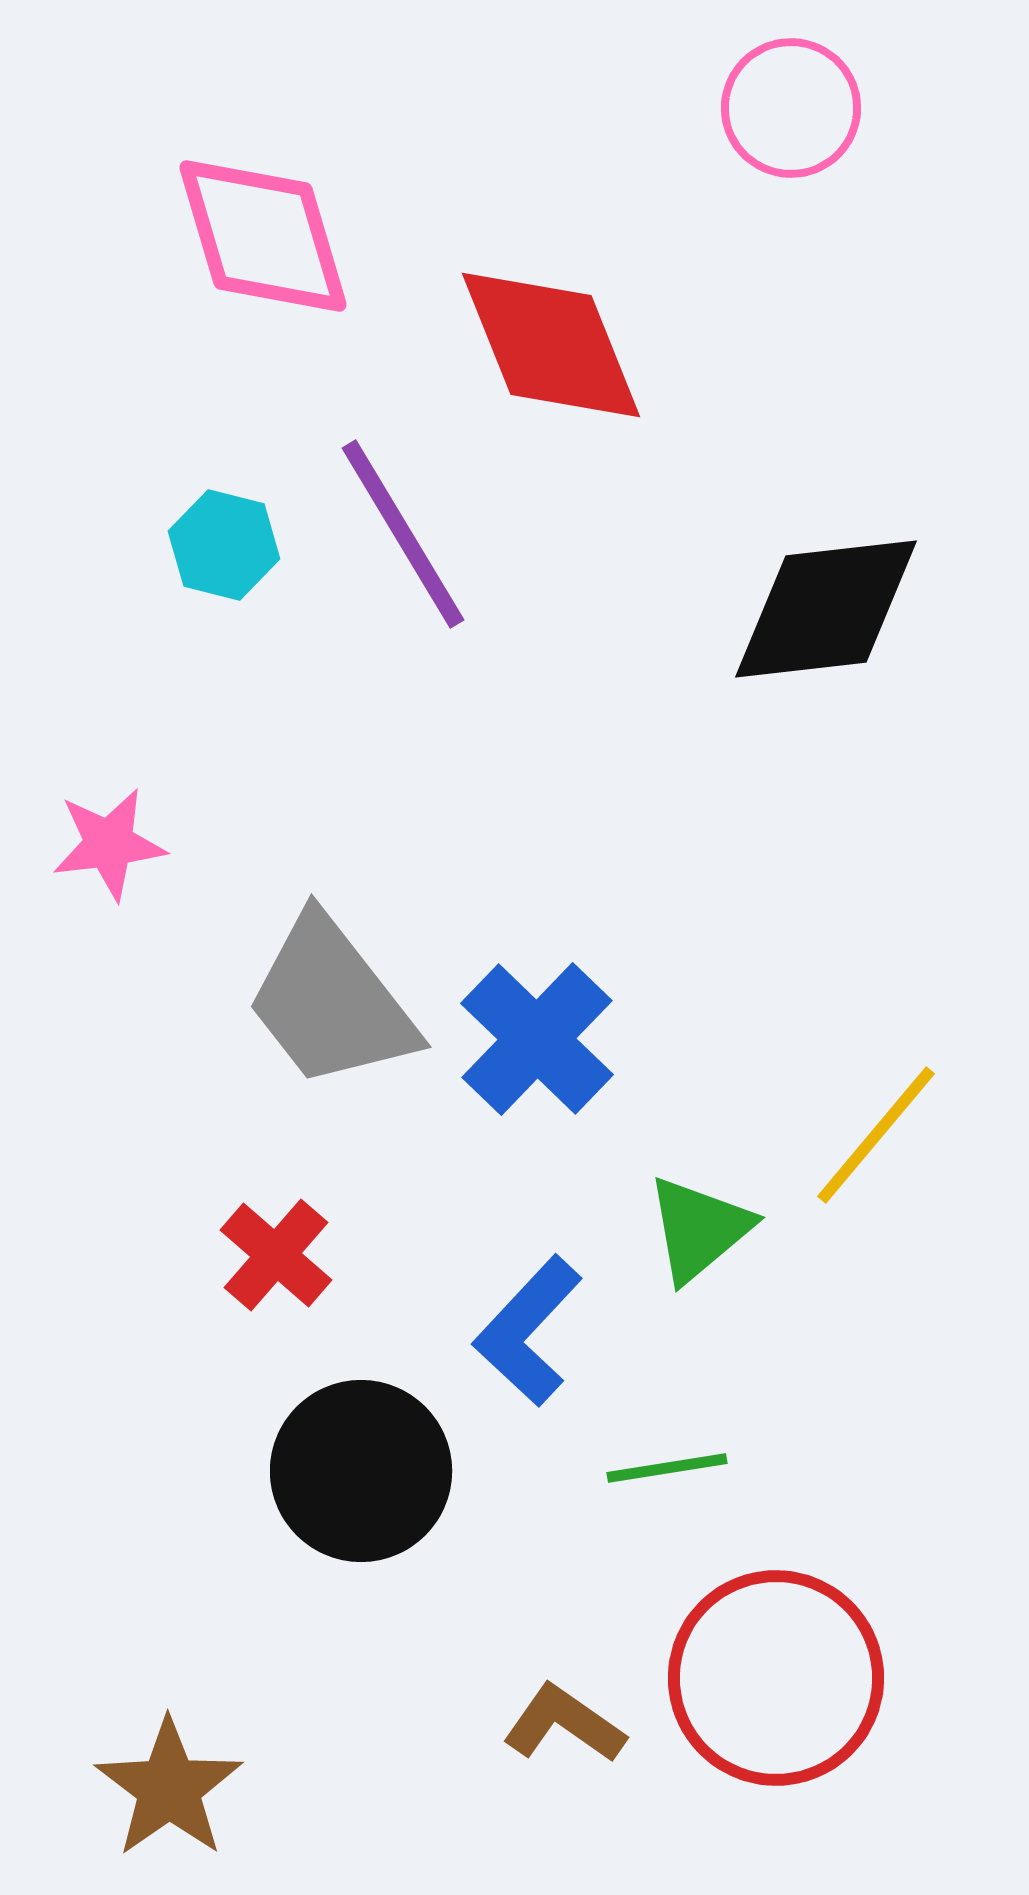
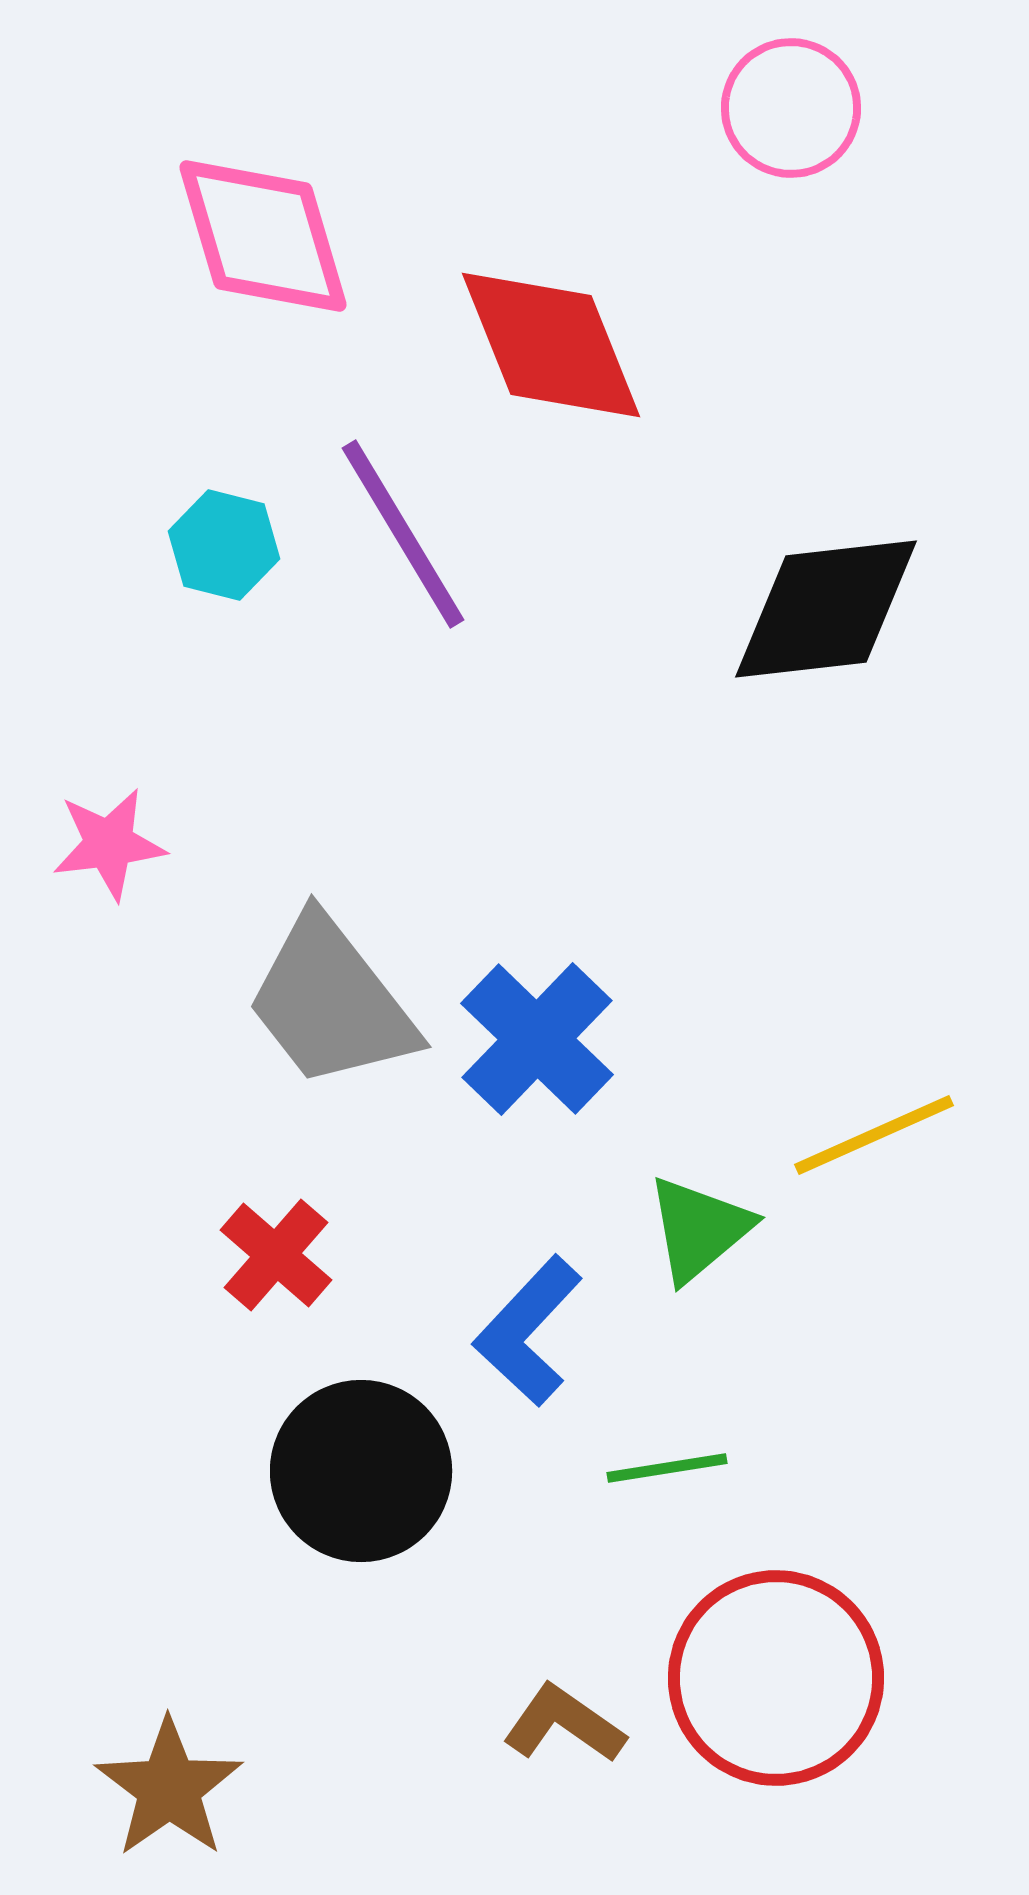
yellow line: moved 2 px left; rotated 26 degrees clockwise
